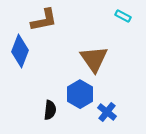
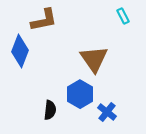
cyan rectangle: rotated 35 degrees clockwise
